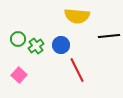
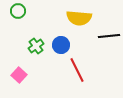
yellow semicircle: moved 2 px right, 2 px down
green circle: moved 28 px up
